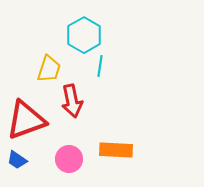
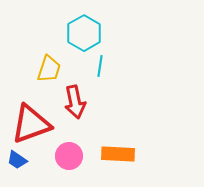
cyan hexagon: moved 2 px up
red arrow: moved 3 px right, 1 px down
red triangle: moved 5 px right, 4 px down
orange rectangle: moved 2 px right, 4 px down
pink circle: moved 3 px up
